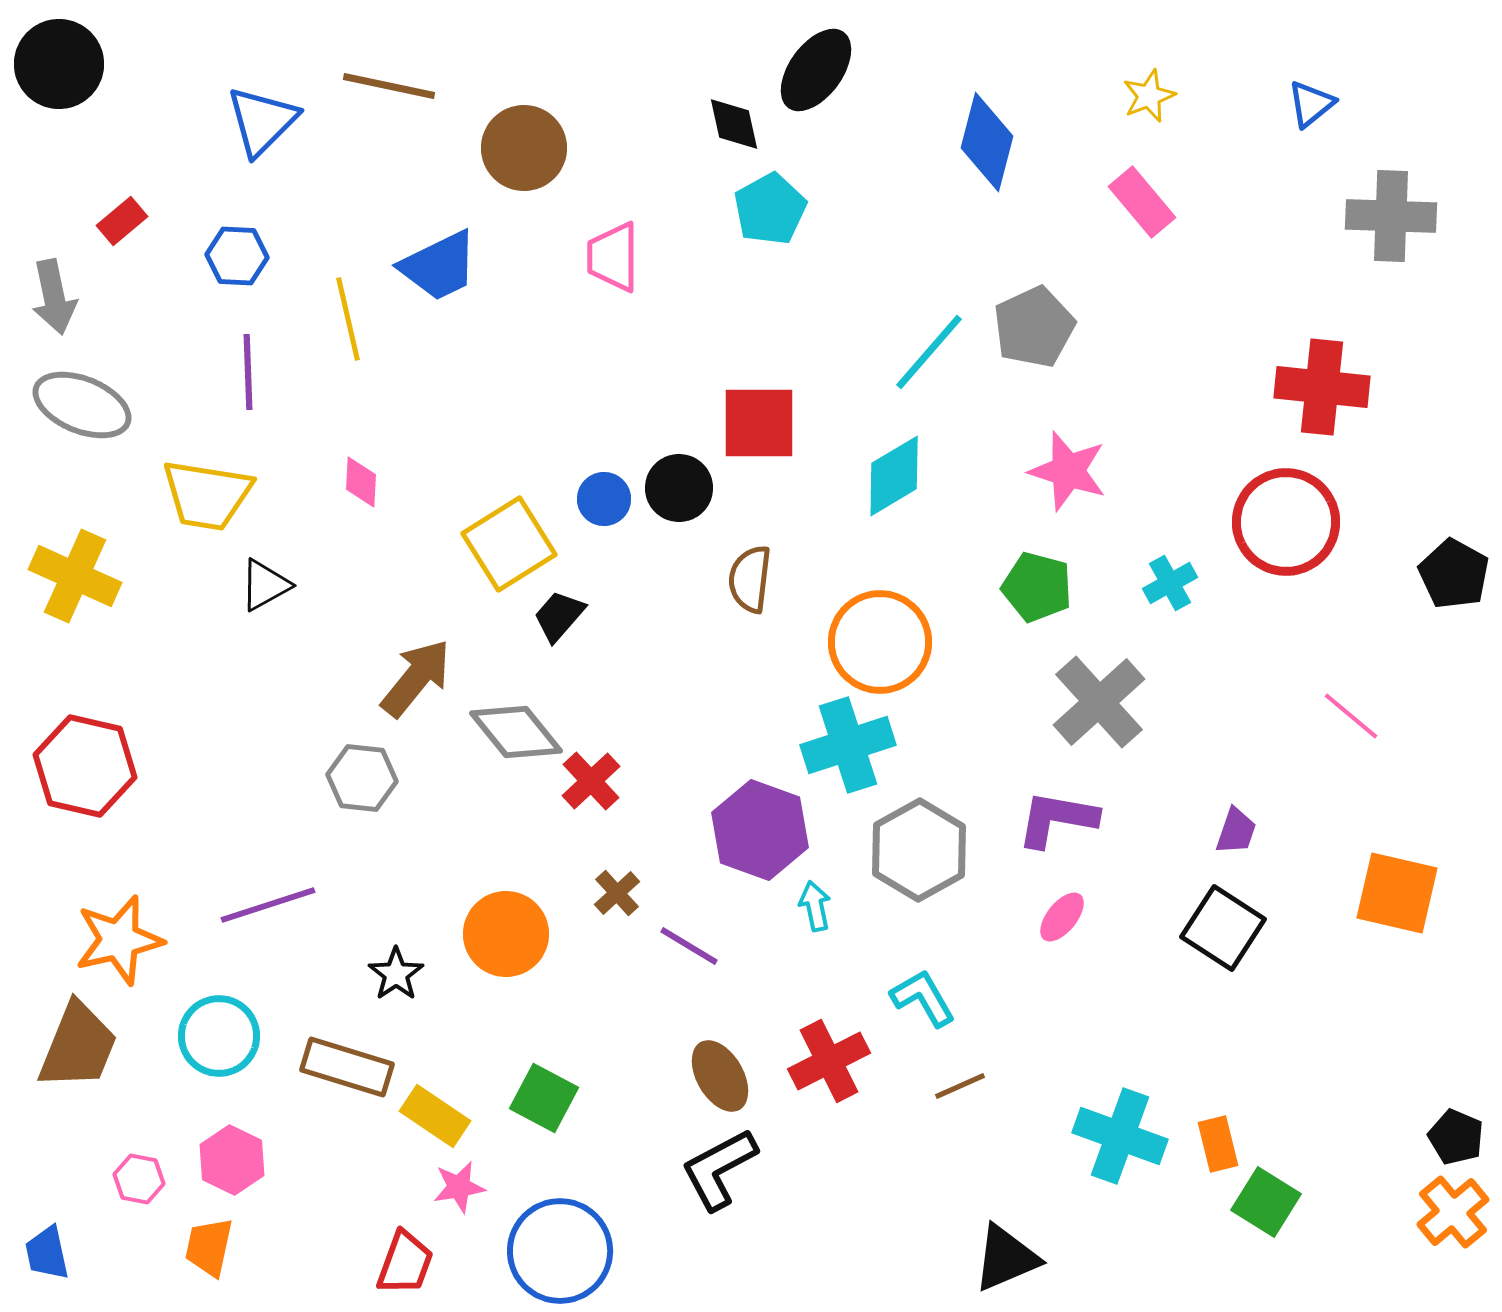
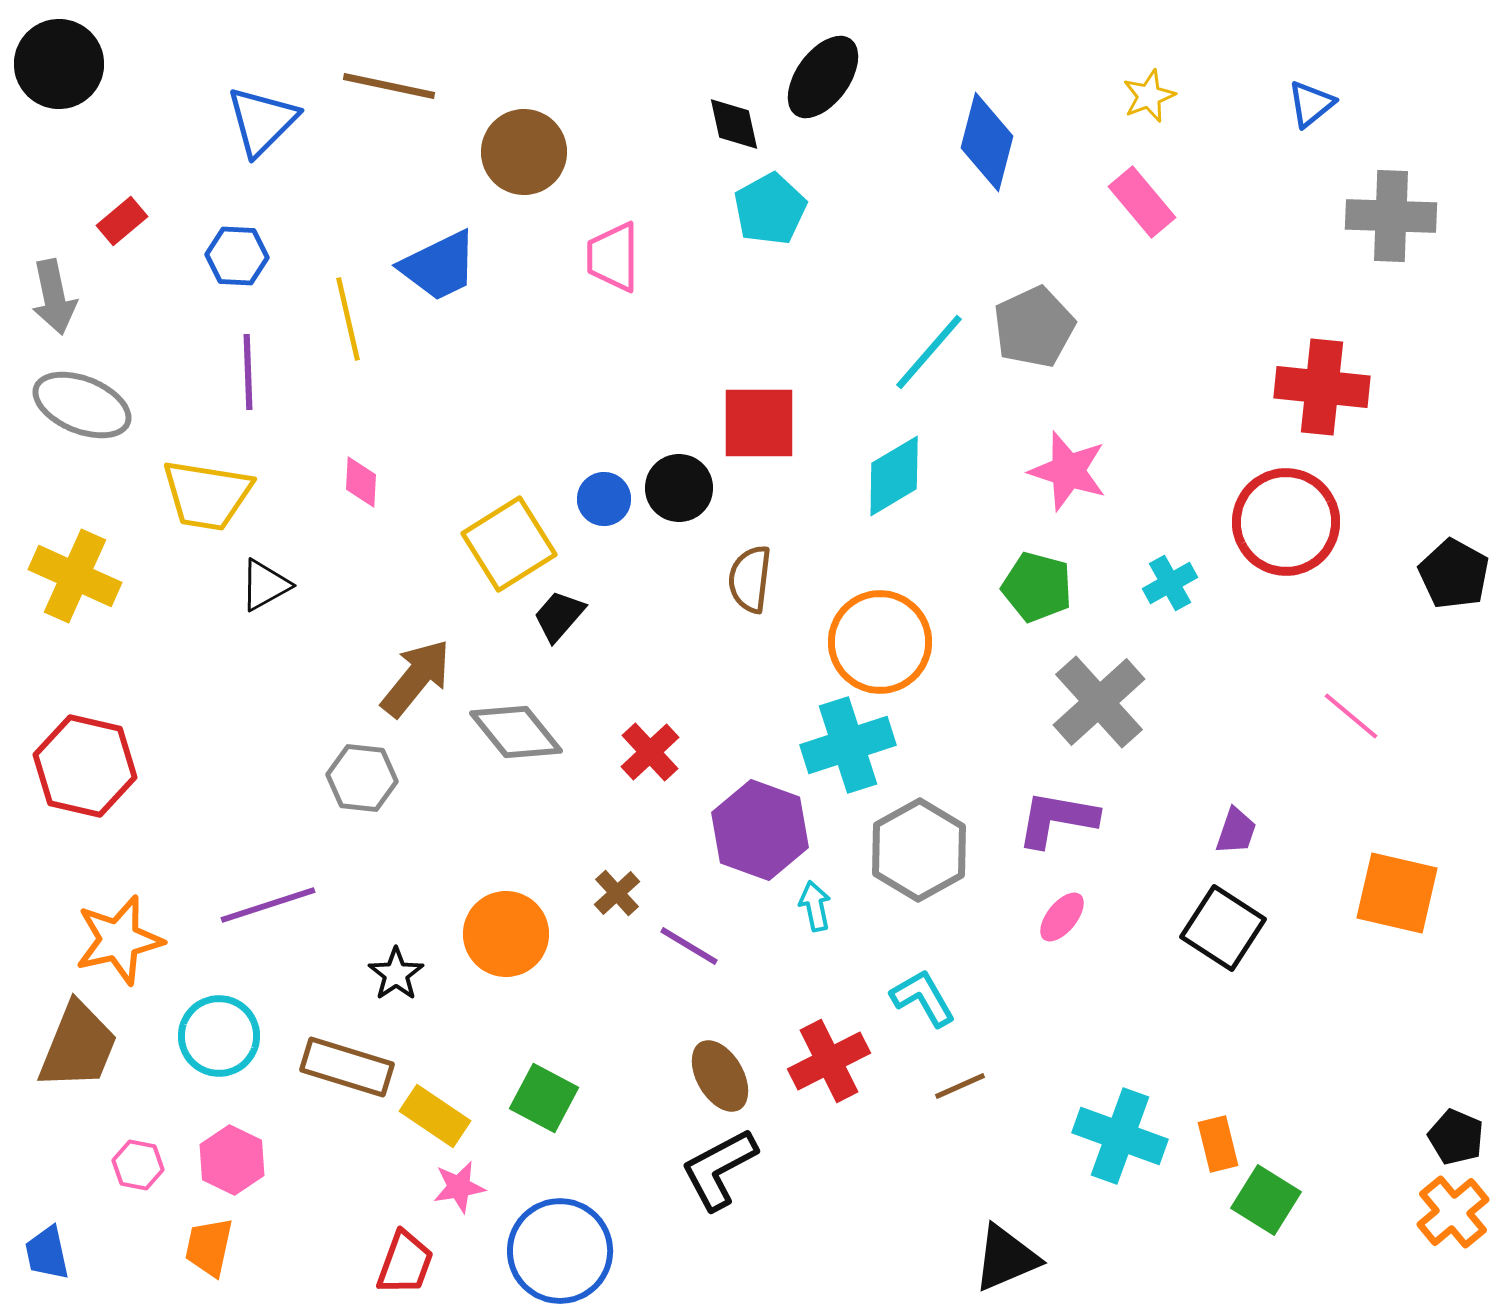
black ellipse at (816, 70): moved 7 px right, 7 px down
brown circle at (524, 148): moved 4 px down
red cross at (591, 781): moved 59 px right, 29 px up
pink hexagon at (139, 1179): moved 1 px left, 14 px up
green square at (1266, 1202): moved 2 px up
